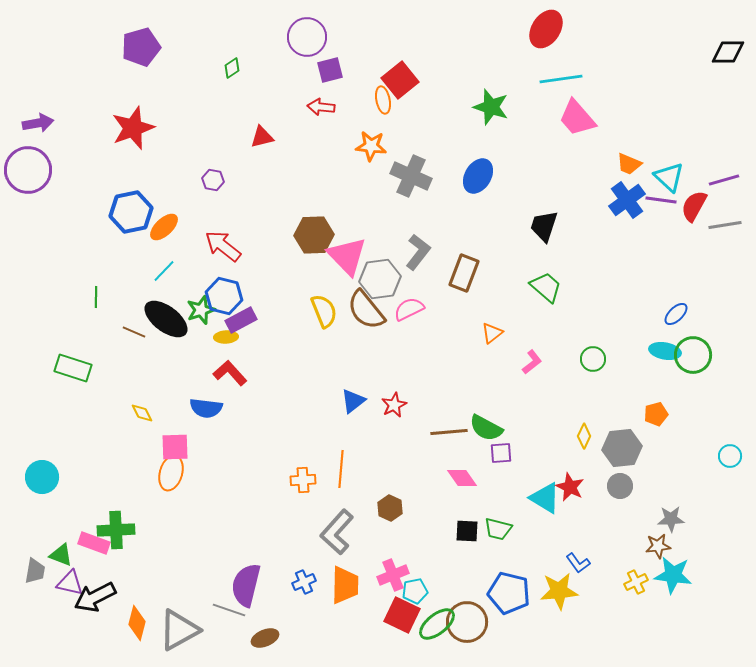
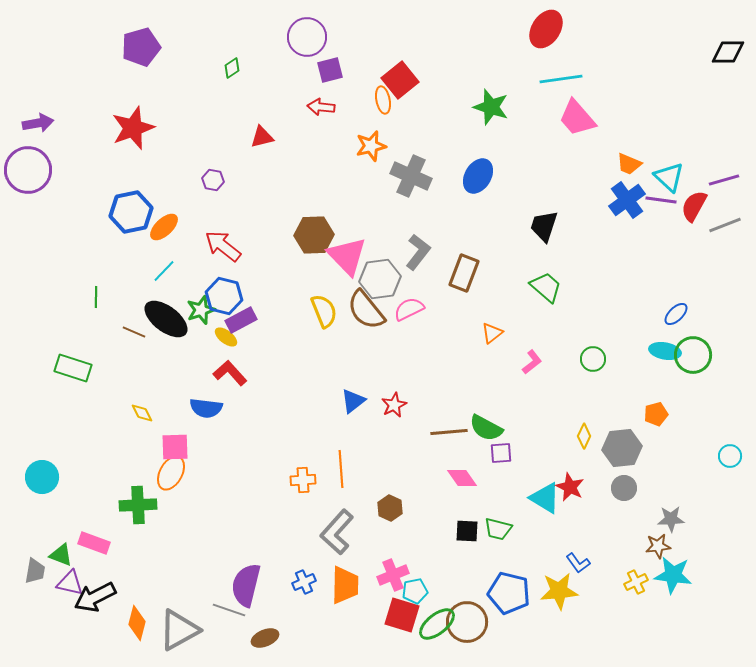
orange star at (371, 146): rotated 20 degrees counterclockwise
gray line at (725, 225): rotated 12 degrees counterclockwise
yellow ellipse at (226, 337): rotated 40 degrees clockwise
orange line at (341, 469): rotated 9 degrees counterclockwise
orange ellipse at (171, 473): rotated 12 degrees clockwise
gray circle at (620, 486): moved 4 px right, 2 px down
green cross at (116, 530): moved 22 px right, 25 px up
red square at (402, 615): rotated 9 degrees counterclockwise
